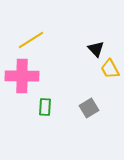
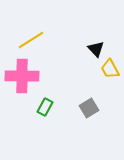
green rectangle: rotated 24 degrees clockwise
